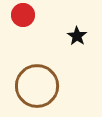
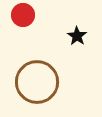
brown circle: moved 4 px up
